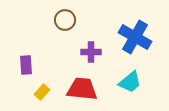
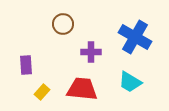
brown circle: moved 2 px left, 4 px down
cyan trapezoid: rotated 70 degrees clockwise
